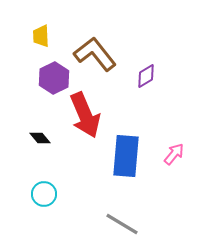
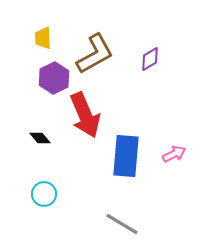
yellow trapezoid: moved 2 px right, 2 px down
brown L-shape: rotated 99 degrees clockwise
purple diamond: moved 4 px right, 17 px up
pink arrow: rotated 25 degrees clockwise
